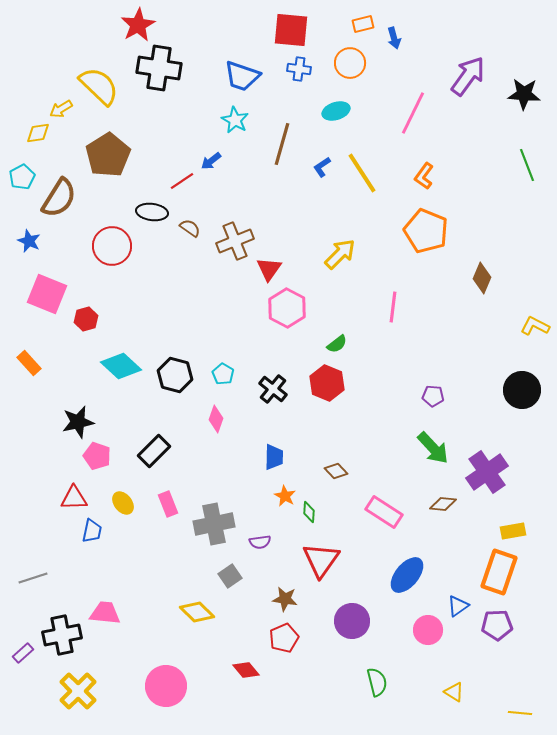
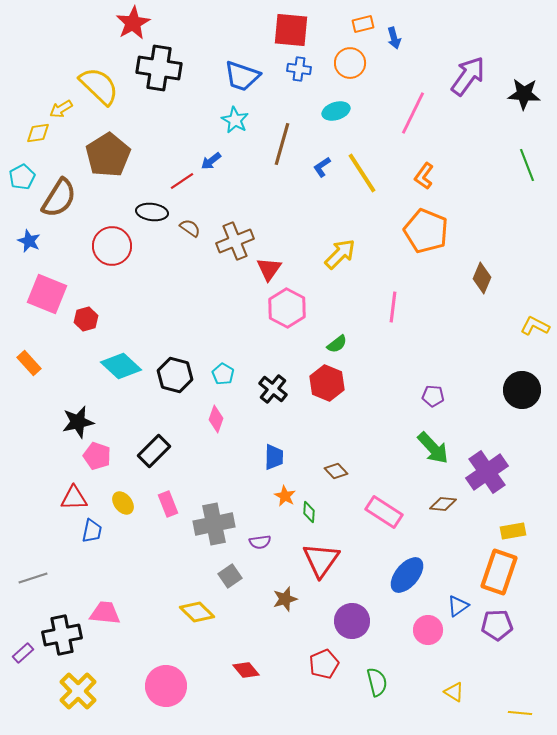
red star at (138, 25): moved 5 px left, 2 px up
brown star at (285, 599): rotated 25 degrees counterclockwise
red pentagon at (284, 638): moved 40 px right, 26 px down
